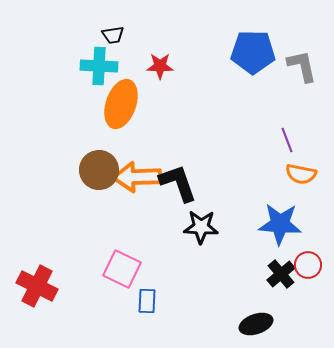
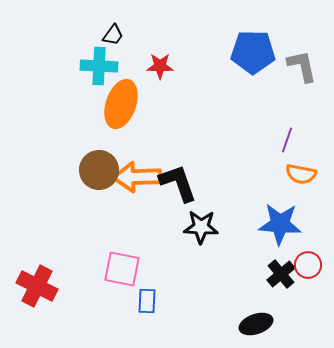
black trapezoid: rotated 45 degrees counterclockwise
purple line: rotated 40 degrees clockwise
pink square: rotated 15 degrees counterclockwise
